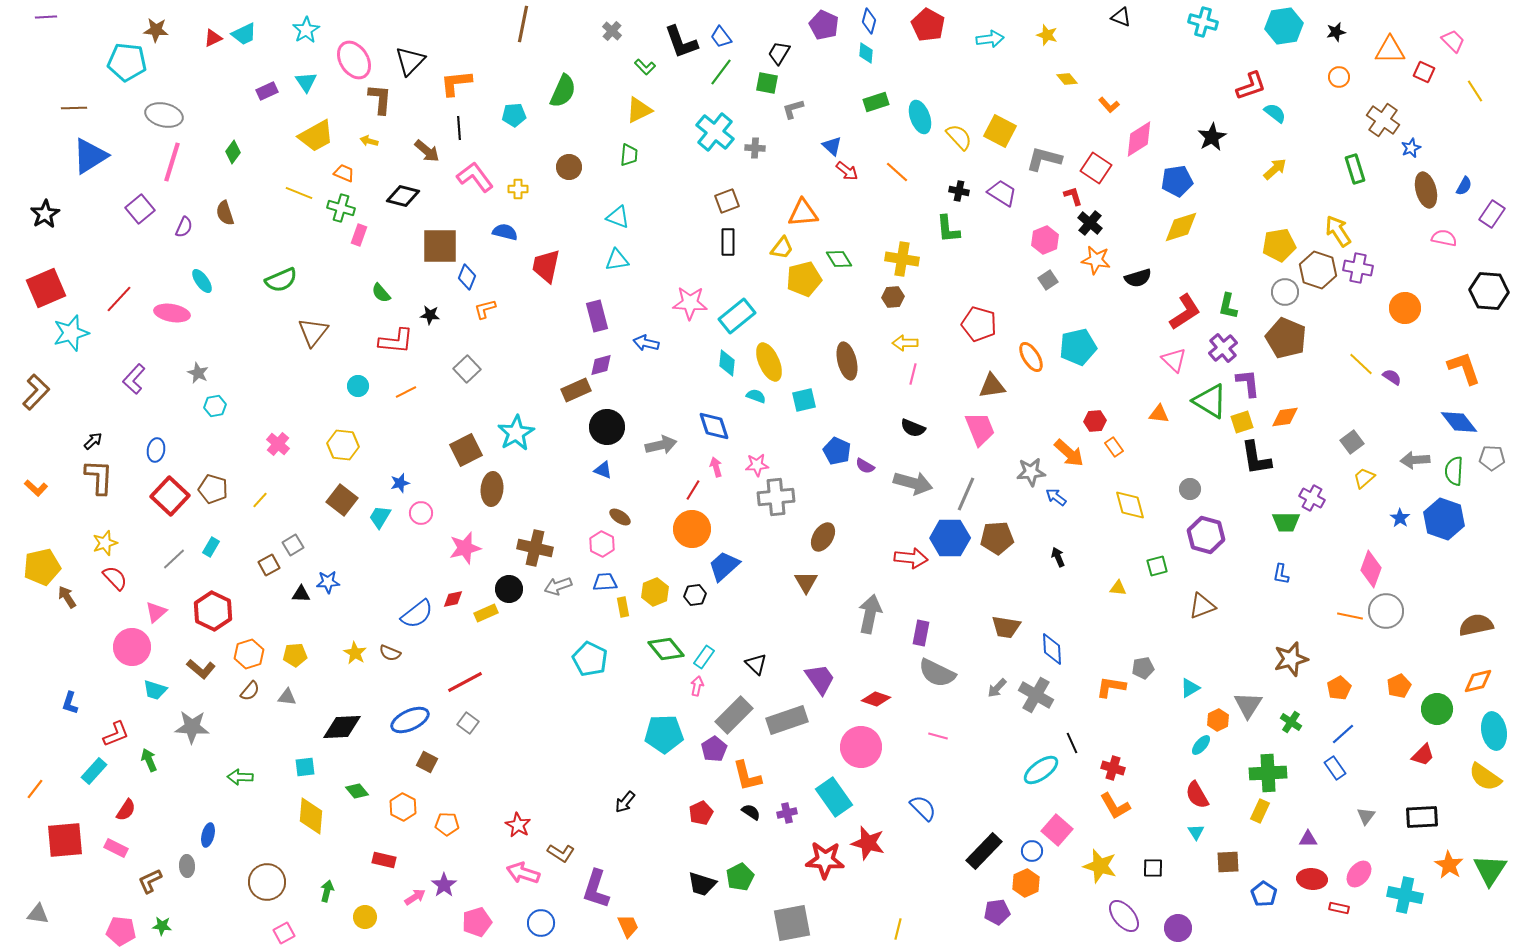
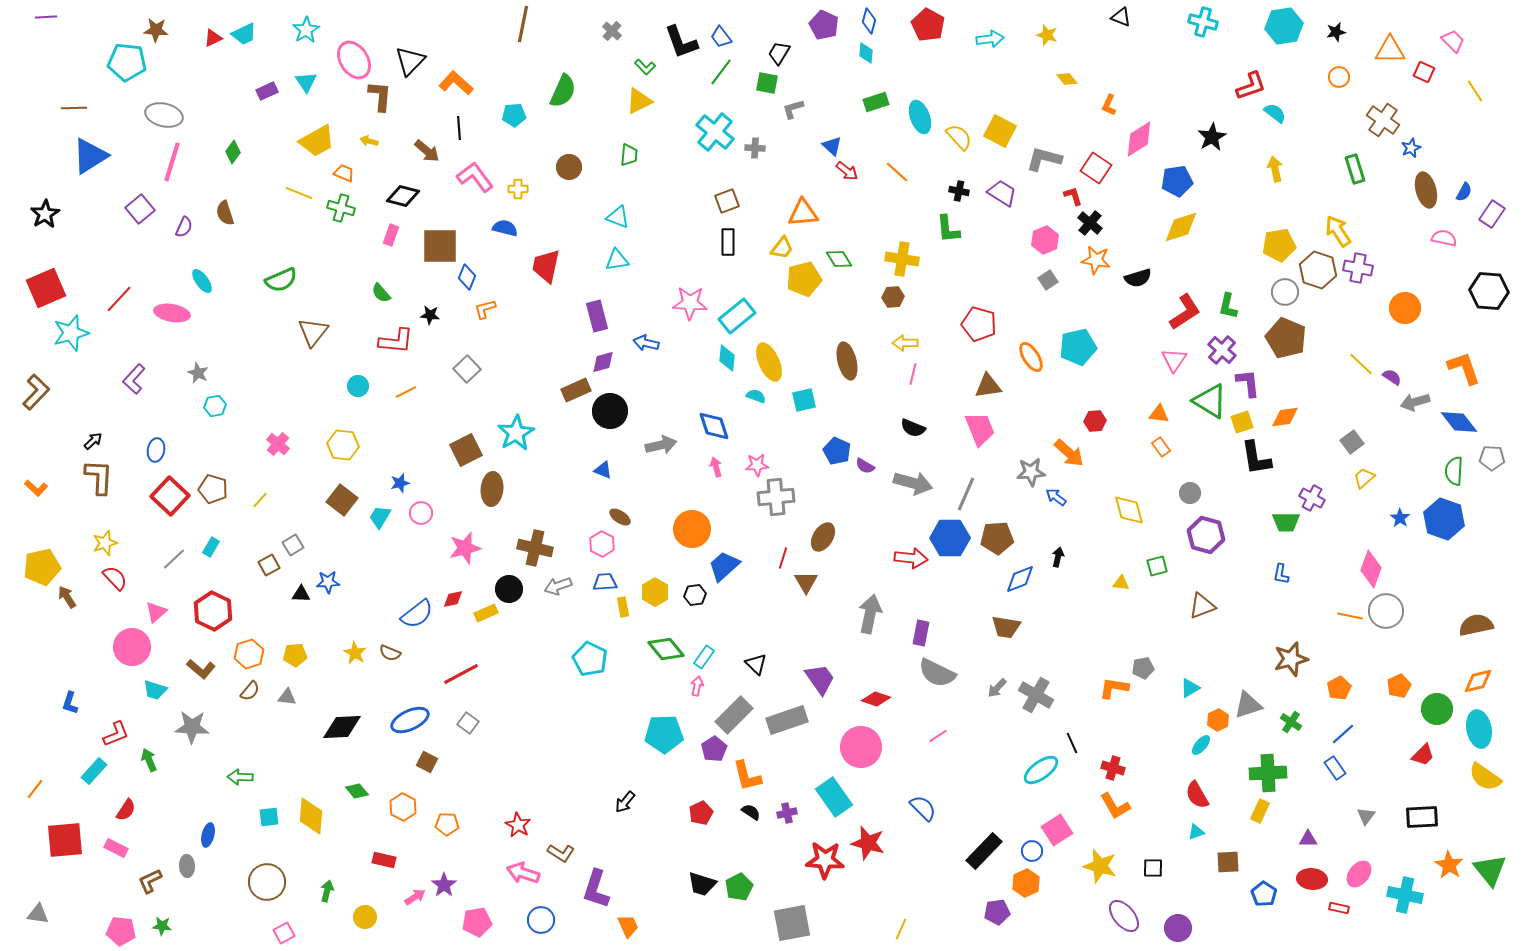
orange L-shape at (456, 83): rotated 48 degrees clockwise
brown L-shape at (380, 99): moved 3 px up
orange L-shape at (1109, 105): rotated 65 degrees clockwise
yellow triangle at (639, 110): moved 9 px up
yellow trapezoid at (316, 136): moved 1 px right, 5 px down
yellow arrow at (1275, 169): rotated 60 degrees counterclockwise
blue semicircle at (1464, 186): moved 6 px down
blue semicircle at (505, 232): moved 4 px up
pink rectangle at (359, 235): moved 32 px right
purple cross at (1223, 348): moved 1 px left, 2 px down; rotated 8 degrees counterclockwise
pink triangle at (1174, 360): rotated 20 degrees clockwise
cyan diamond at (727, 363): moved 5 px up
purple diamond at (601, 365): moved 2 px right, 3 px up
brown triangle at (992, 386): moved 4 px left
black circle at (607, 427): moved 3 px right, 16 px up
orange rectangle at (1114, 447): moved 47 px right
gray arrow at (1415, 460): moved 58 px up; rotated 12 degrees counterclockwise
gray circle at (1190, 489): moved 4 px down
red line at (693, 490): moved 90 px right, 68 px down; rotated 15 degrees counterclockwise
yellow diamond at (1130, 505): moved 1 px left, 5 px down
black arrow at (1058, 557): rotated 36 degrees clockwise
yellow triangle at (1118, 588): moved 3 px right, 5 px up
yellow hexagon at (655, 592): rotated 8 degrees counterclockwise
blue diamond at (1052, 649): moved 32 px left, 70 px up; rotated 72 degrees clockwise
red line at (465, 682): moved 4 px left, 8 px up
orange L-shape at (1111, 687): moved 3 px right, 1 px down
gray triangle at (1248, 705): rotated 40 degrees clockwise
cyan ellipse at (1494, 731): moved 15 px left, 2 px up
pink line at (938, 736): rotated 48 degrees counterclockwise
cyan square at (305, 767): moved 36 px left, 50 px down
pink square at (1057, 830): rotated 16 degrees clockwise
cyan triangle at (1196, 832): rotated 42 degrees clockwise
green triangle at (1490, 870): rotated 12 degrees counterclockwise
green pentagon at (740, 877): moved 1 px left, 10 px down
pink pentagon at (477, 922): rotated 8 degrees clockwise
blue circle at (541, 923): moved 3 px up
yellow line at (898, 929): moved 3 px right; rotated 10 degrees clockwise
